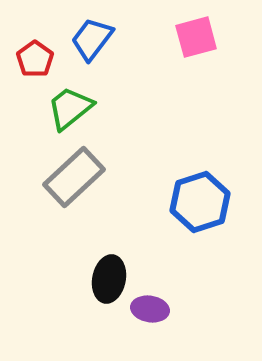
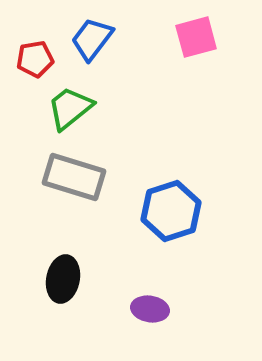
red pentagon: rotated 27 degrees clockwise
gray rectangle: rotated 60 degrees clockwise
blue hexagon: moved 29 px left, 9 px down
black ellipse: moved 46 px left
